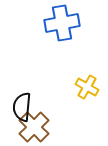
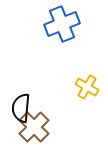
blue cross: moved 1 px down; rotated 12 degrees counterclockwise
black semicircle: moved 1 px left, 1 px down
